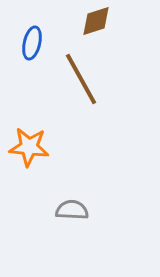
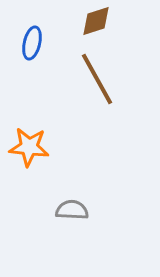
brown line: moved 16 px right
